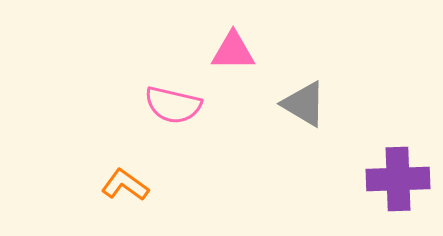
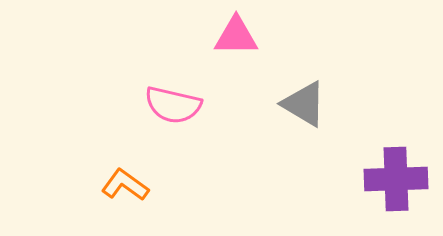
pink triangle: moved 3 px right, 15 px up
purple cross: moved 2 px left
